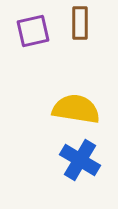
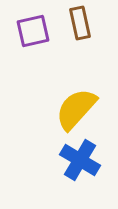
brown rectangle: rotated 12 degrees counterclockwise
yellow semicircle: rotated 57 degrees counterclockwise
